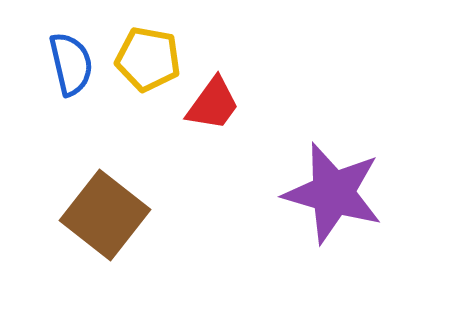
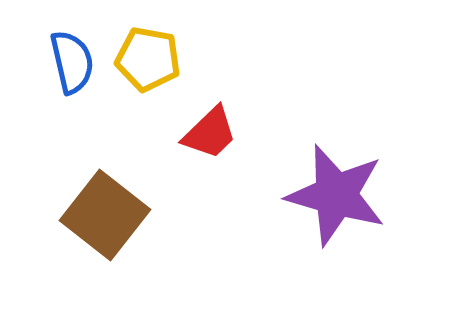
blue semicircle: moved 1 px right, 2 px up
red trapezoid: moved 3 px left, 29 px down; rotated 10 degrees clockwise
purple star: moved 3 px right, 2 px down
